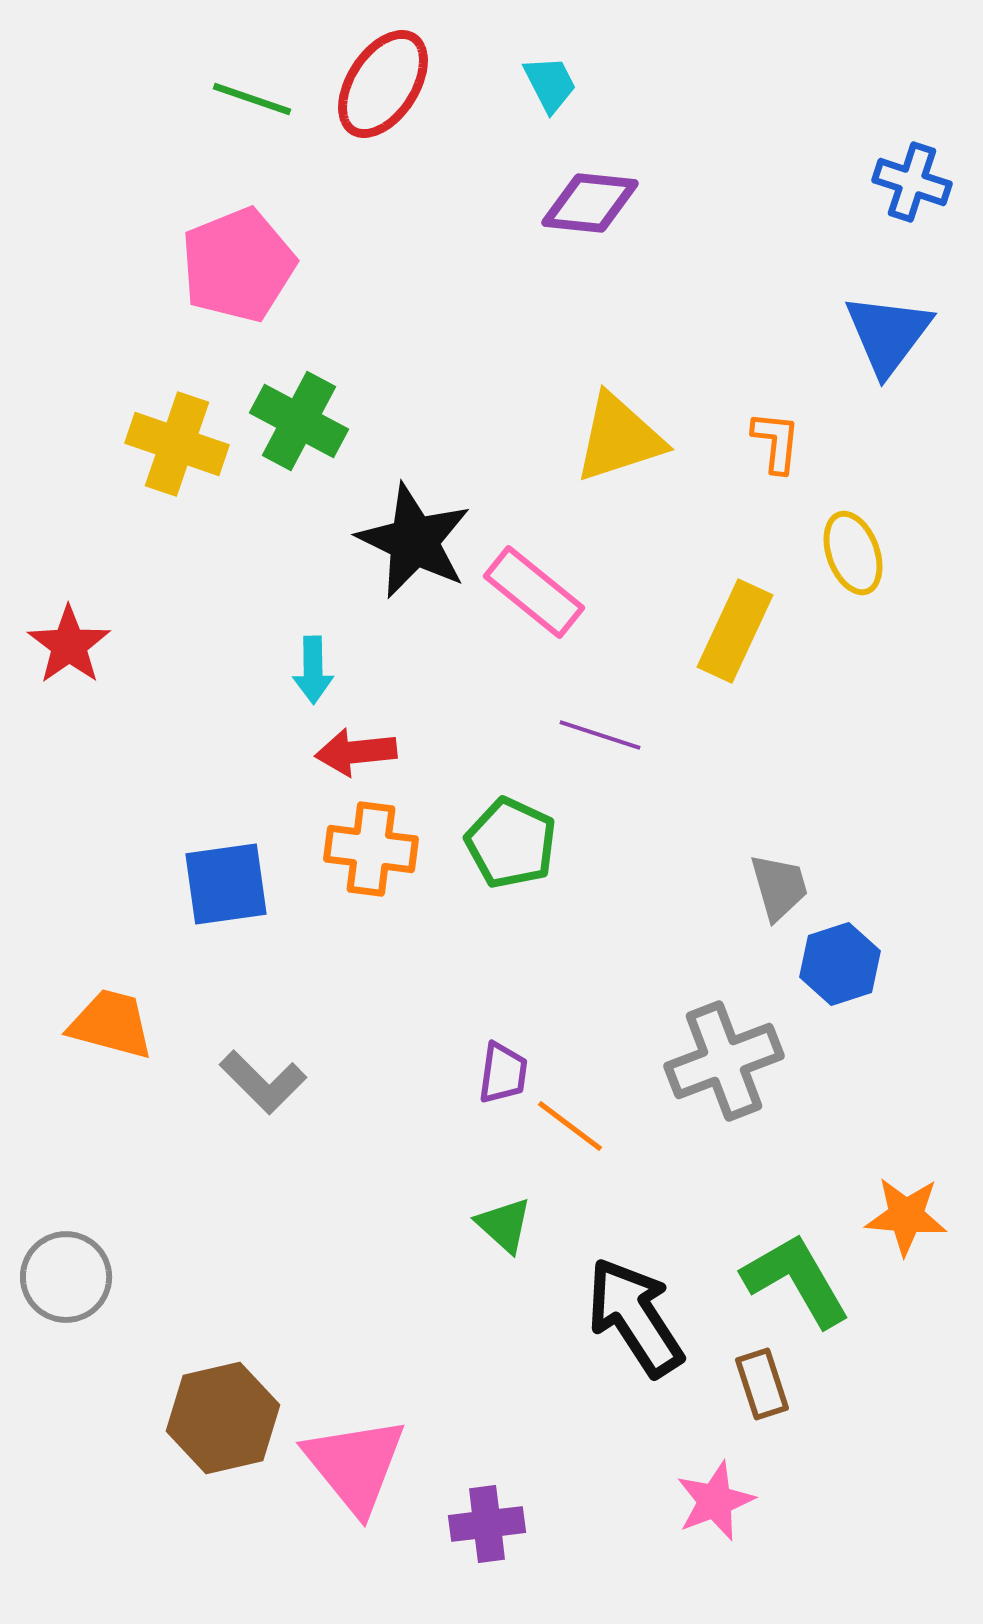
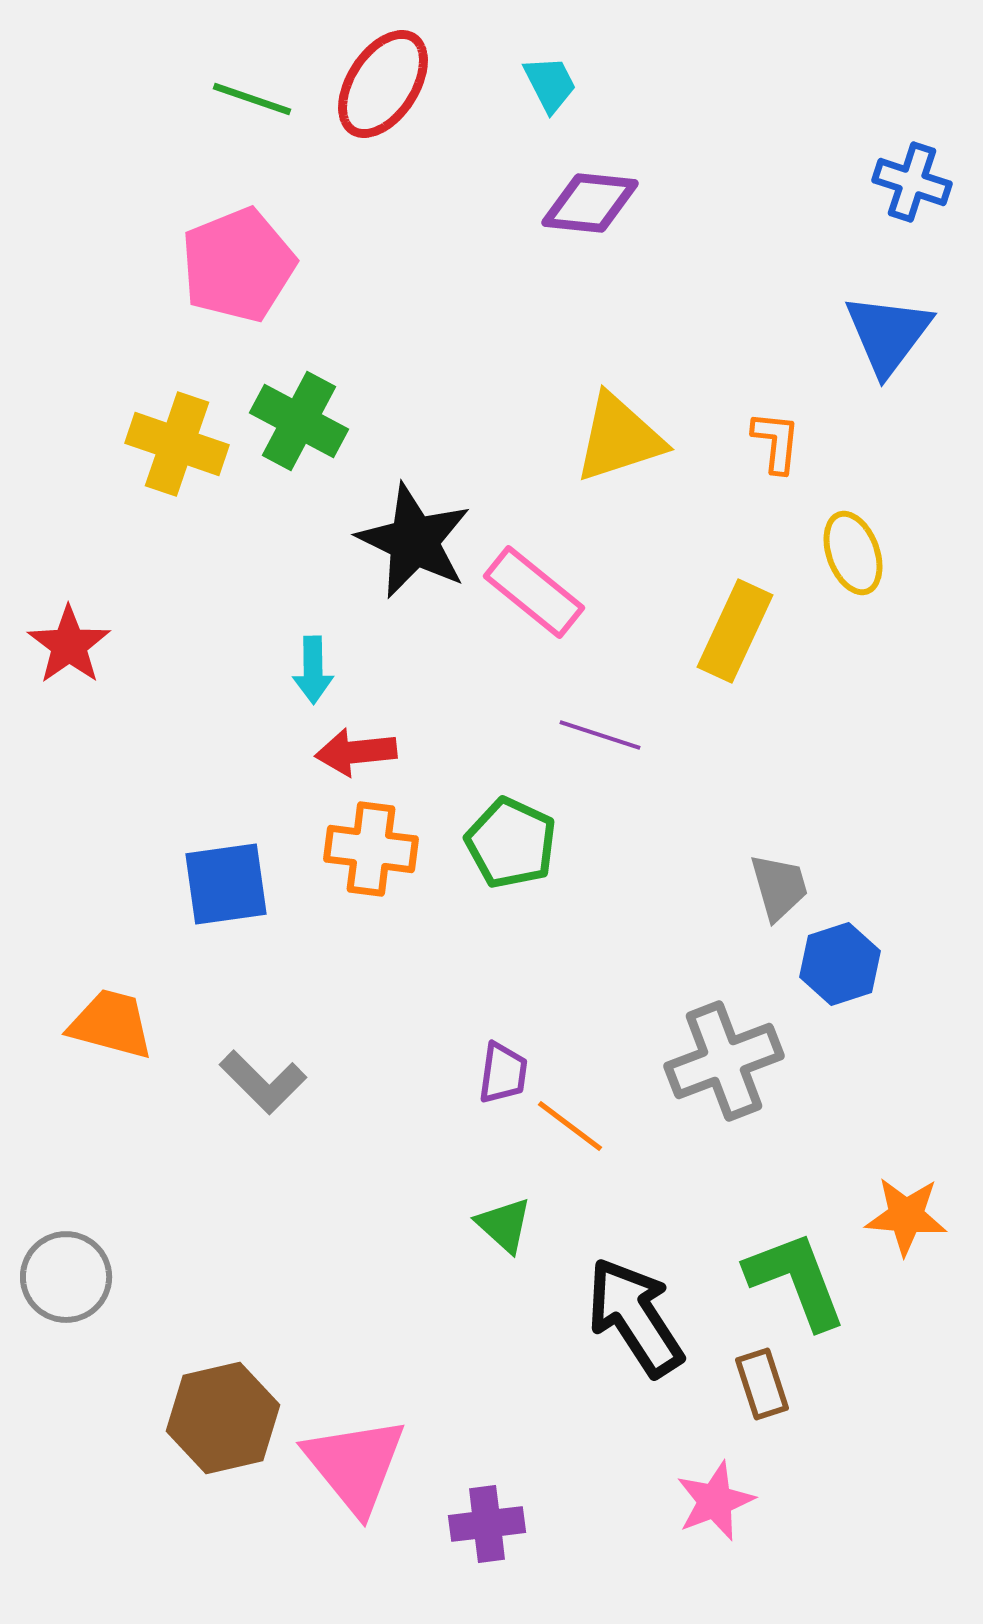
green L-shape: rotated 9 degrees clockwise
